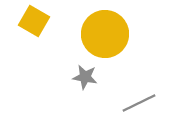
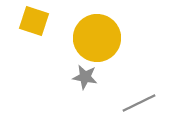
yellow square: rotated 12 degrees counterclockwise
yellow circle: moved 8 px left, 4 px down
